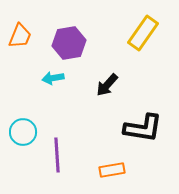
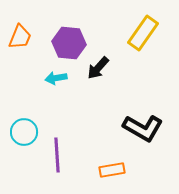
orange trapezoid: moved 1 px down
purple hexagon: rotated 16 degrees clockwise
cyan arrow: moved 3 px right
black arrow: moved 9 px left, 17 px up
black L-shape: rotated 21 degrees clockwise
cyan circle: moved 1 px right
